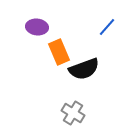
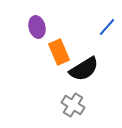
purple ellipse: rotated 70 degrees clockwise
black semicircle: rotated 12 degrees counterclockwise
gray cross: moved 8 px up
